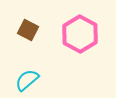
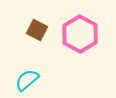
brown square: moved 9 px right
